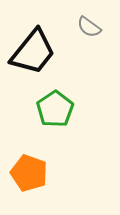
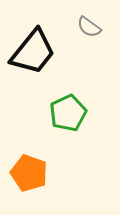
green pentagon: moved 13 px right, 4 px down; rotated 9 degrees clockwise
